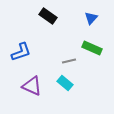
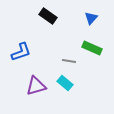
gray line: rotated 24 degrees clockwise
purple triangle: moved 4 px right; rotated 40 degrees counterclockwise
